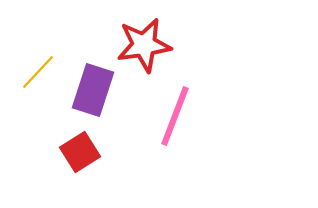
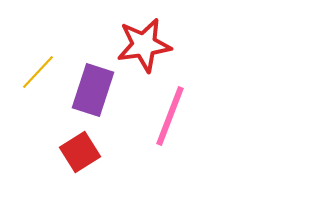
pink line: moved 5 px left
